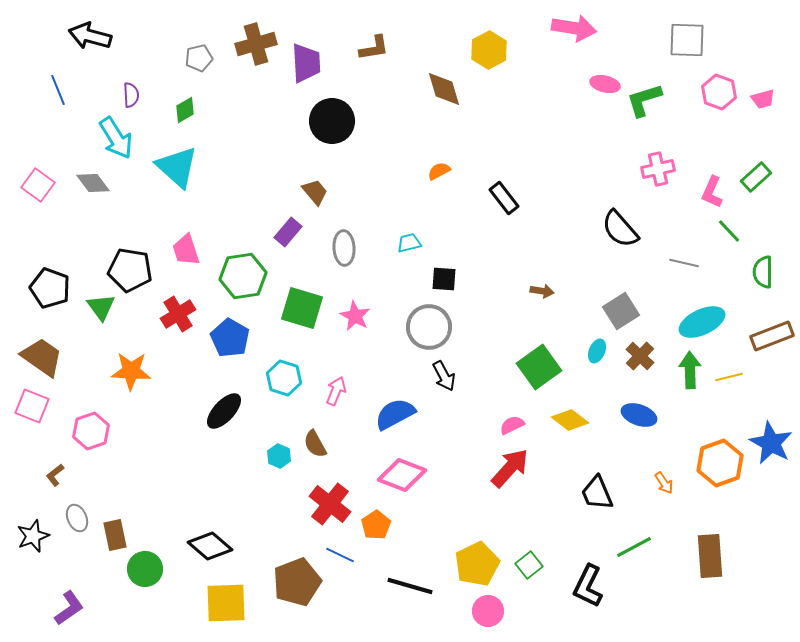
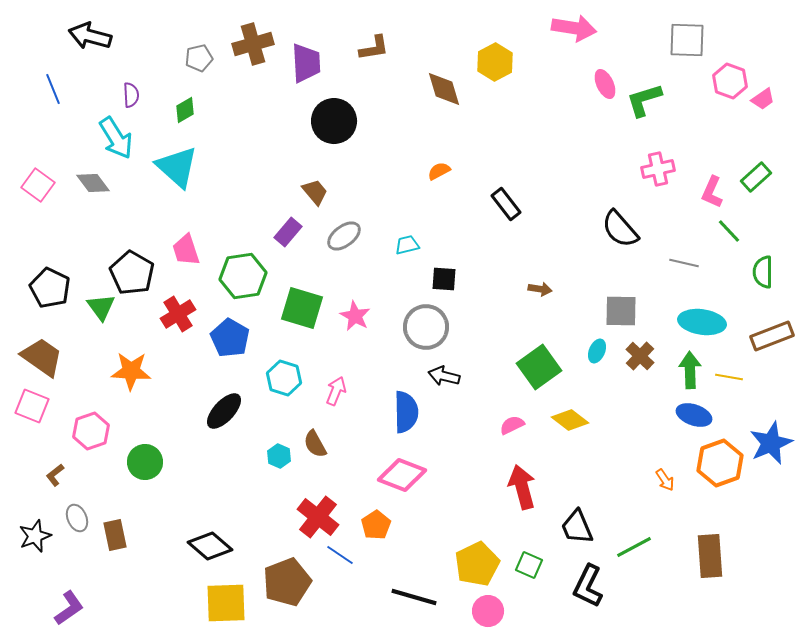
brown cross at (256, 44): moved 3 px left
yellow hexagon at (489, 50): moved 6 px right, 12 px down
pink ellipse at (605, 84): rotated 52 degrees clockwise
blue line at (58, 90): moved 5 px left, 1 px up
pink hexagon at (719, 92): moved 11 px right, 11 px up
pink trapezoid at (763, 99): rotated 20 degrees counterclockwise
black circle at (332, 121): moved 2 px right
black rectangle at (504, 198): moved 2 px right, 6 px down
cyan trapezoid at (409, 243): moved 2 px left, 2 px down
gray ellipse at (344, 248): moved 12 px up; rotated 56 degrees clockwise
black pentagon at (130, 270): moved 2 px right, 3 px down; rotated 21 degrees clockwise
black pentagon at (50, 288): rotated 6 degrees clockwise
brown arrow at (542, 291): moved 2 px left, 2 px up
gray square at (621, 311): rotated 33 degrees clockwise
cyan ellipse at (702, 322): rotated 33 degrees clockwise
gray circle at (429, 327): moved 3 px left
black arrow at (444, 376): rotated 132 degrees clockwise
yellow line at (729, 377): rotated 24 degrees clockwise
blue semicircle at (395, 414): moved 11 px right, 2 px up; rotated 117 degrees clockwise
blue ellipse at (639, 415): moved 55 px right
blue star at (771, 443): rotated 21 degrees clockwise
red arrow at (510, 468): moved 12 px right, 19 px down; rotated 57 degrees counterclockwise
orange arrow at (664, 483): moved 1 px right, 3 px up
black trapezoid at (597, 493): moved 20 px left, 34 px down
red cross at (330, 504): moved 12 px left, 13 px down
black star at (33, 536): moved 2 px right
blue line at (340, 555): rotated 8 degrees clockwise
green square at (529, 565): rotated 28 degrees counterclockwise
green circle at (145, 569): moved 107 px up
brown pentagon at (297, 582): moved 10 px left
black line at (410, 586): moved 4 px right, 11 px down
